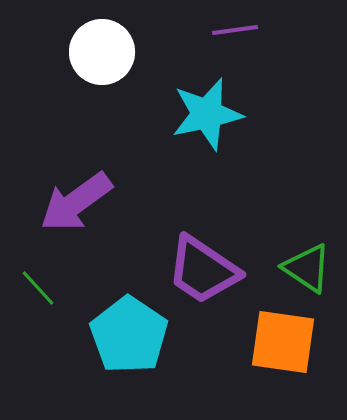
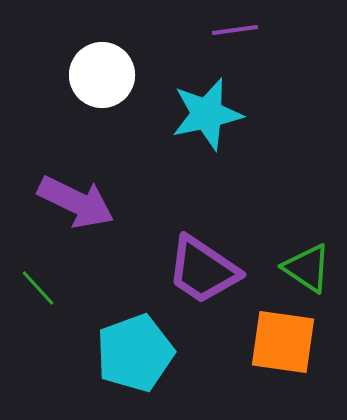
white circle: moved 23 px down
purple arrow: rotated 118 degrees counterclockwise
cyan pentagon: moved 6 px right, 18 px down; rotated 18 degrees clockwise
